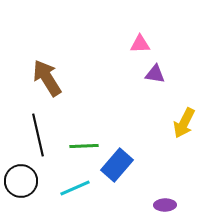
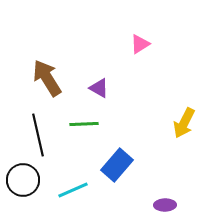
pink triangle: rotated 30 degrees counterclockwise
purple triangle: moved 56 px left, 14 px down; rotated 20 degrees clockwise
green line: moved 22 px up
black circle: moved 2 px right, 1 px up
cyan line: moved 2 px left, 2 px down
